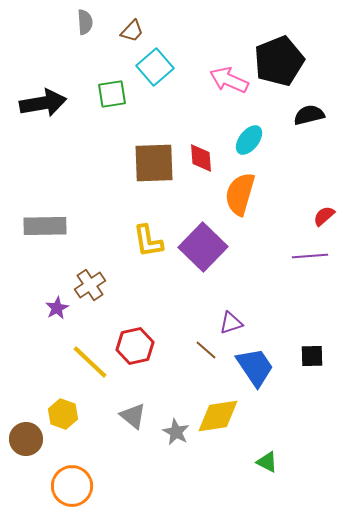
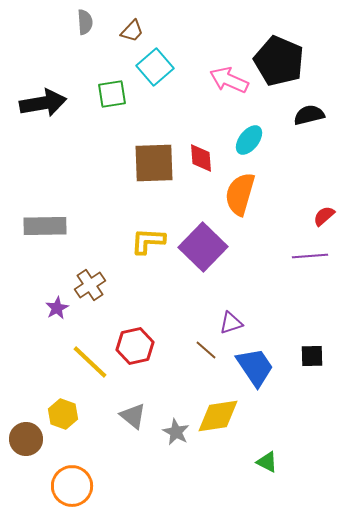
black pentagon: rotated 27 degrees counterclockwise
yellow L-shape: rotated 102 degrees clockwise
